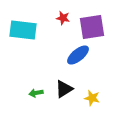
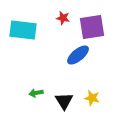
black triangle: moved 12 px down; rotated 30 degrees counterclockwise
